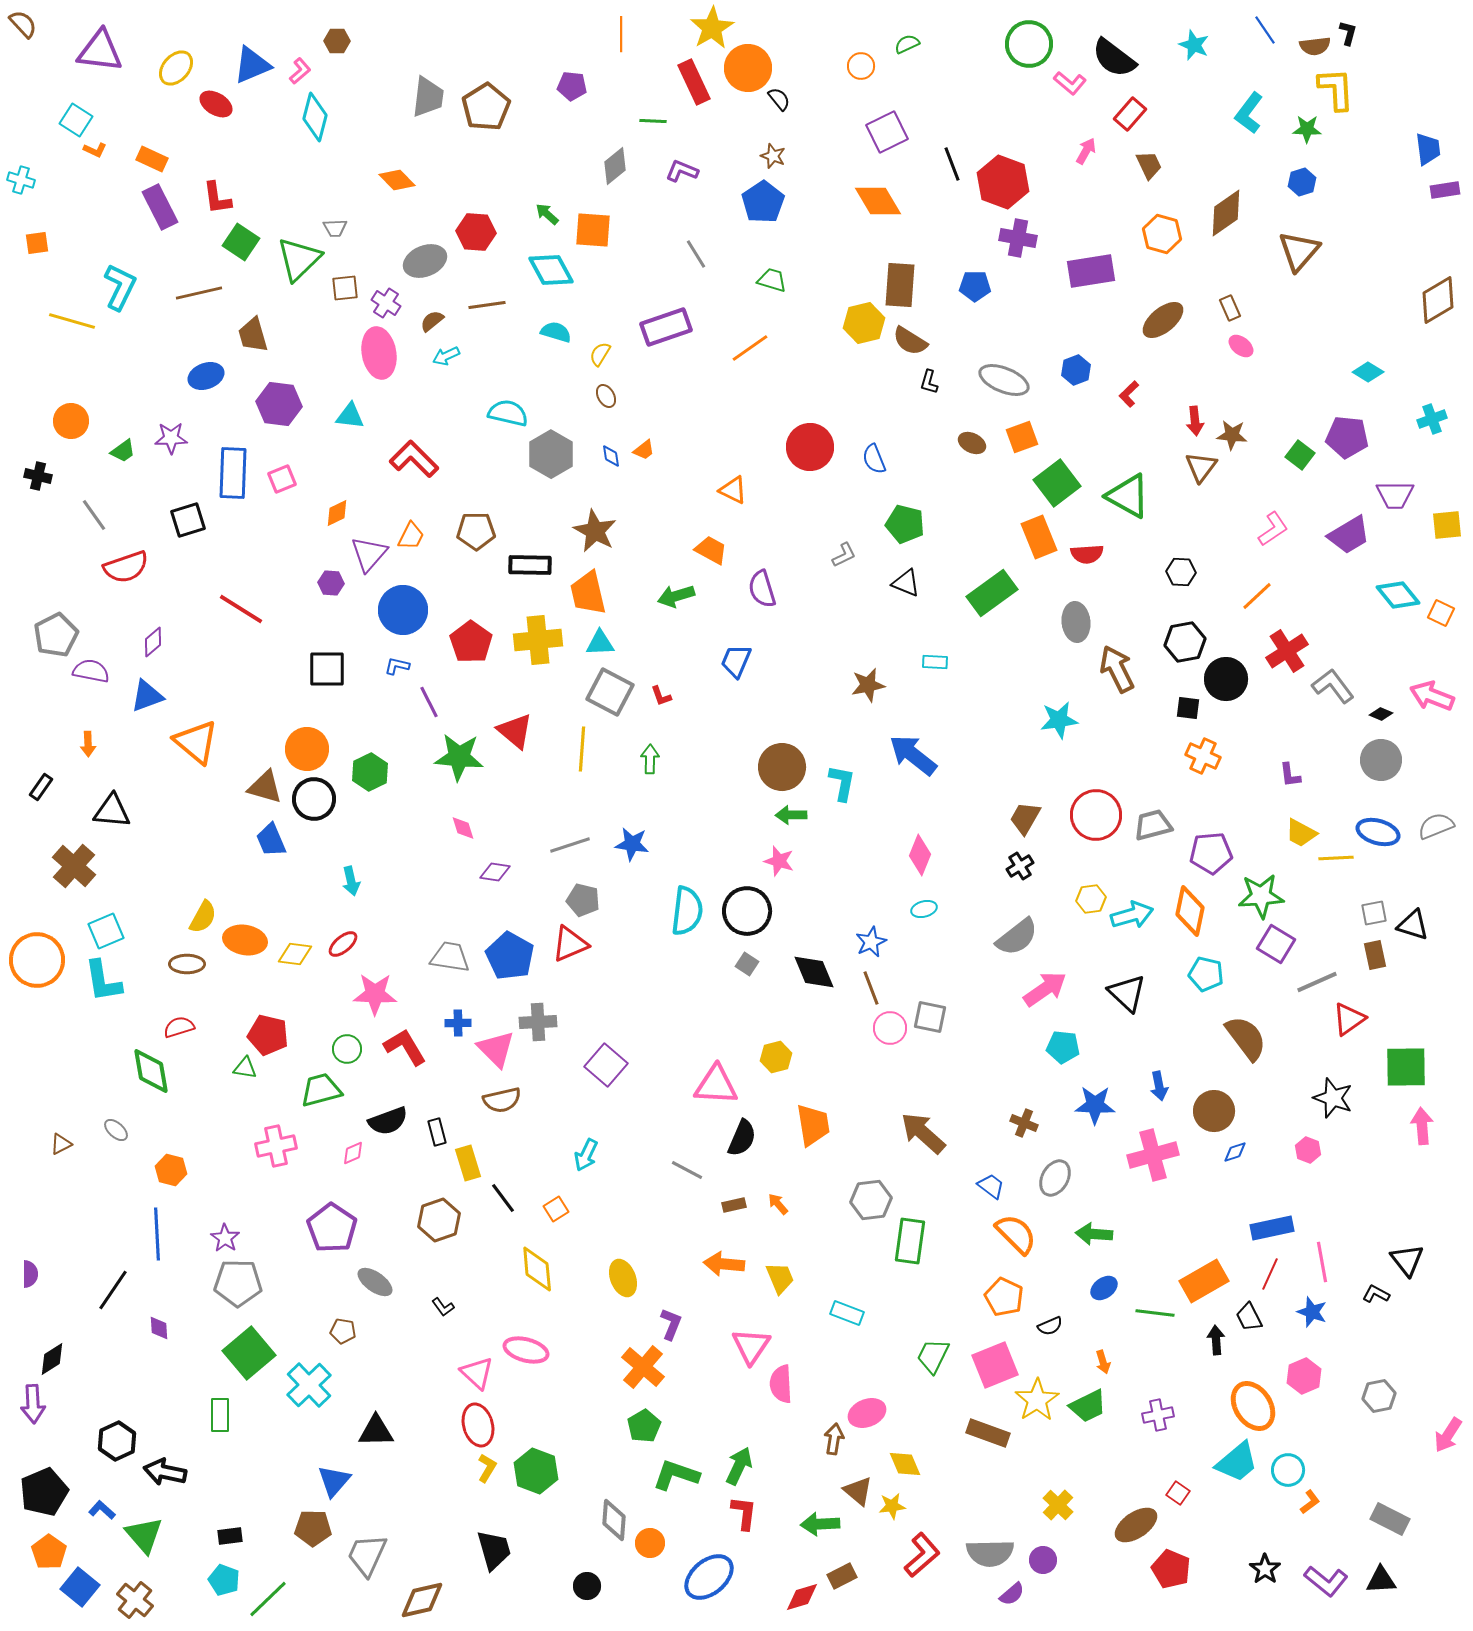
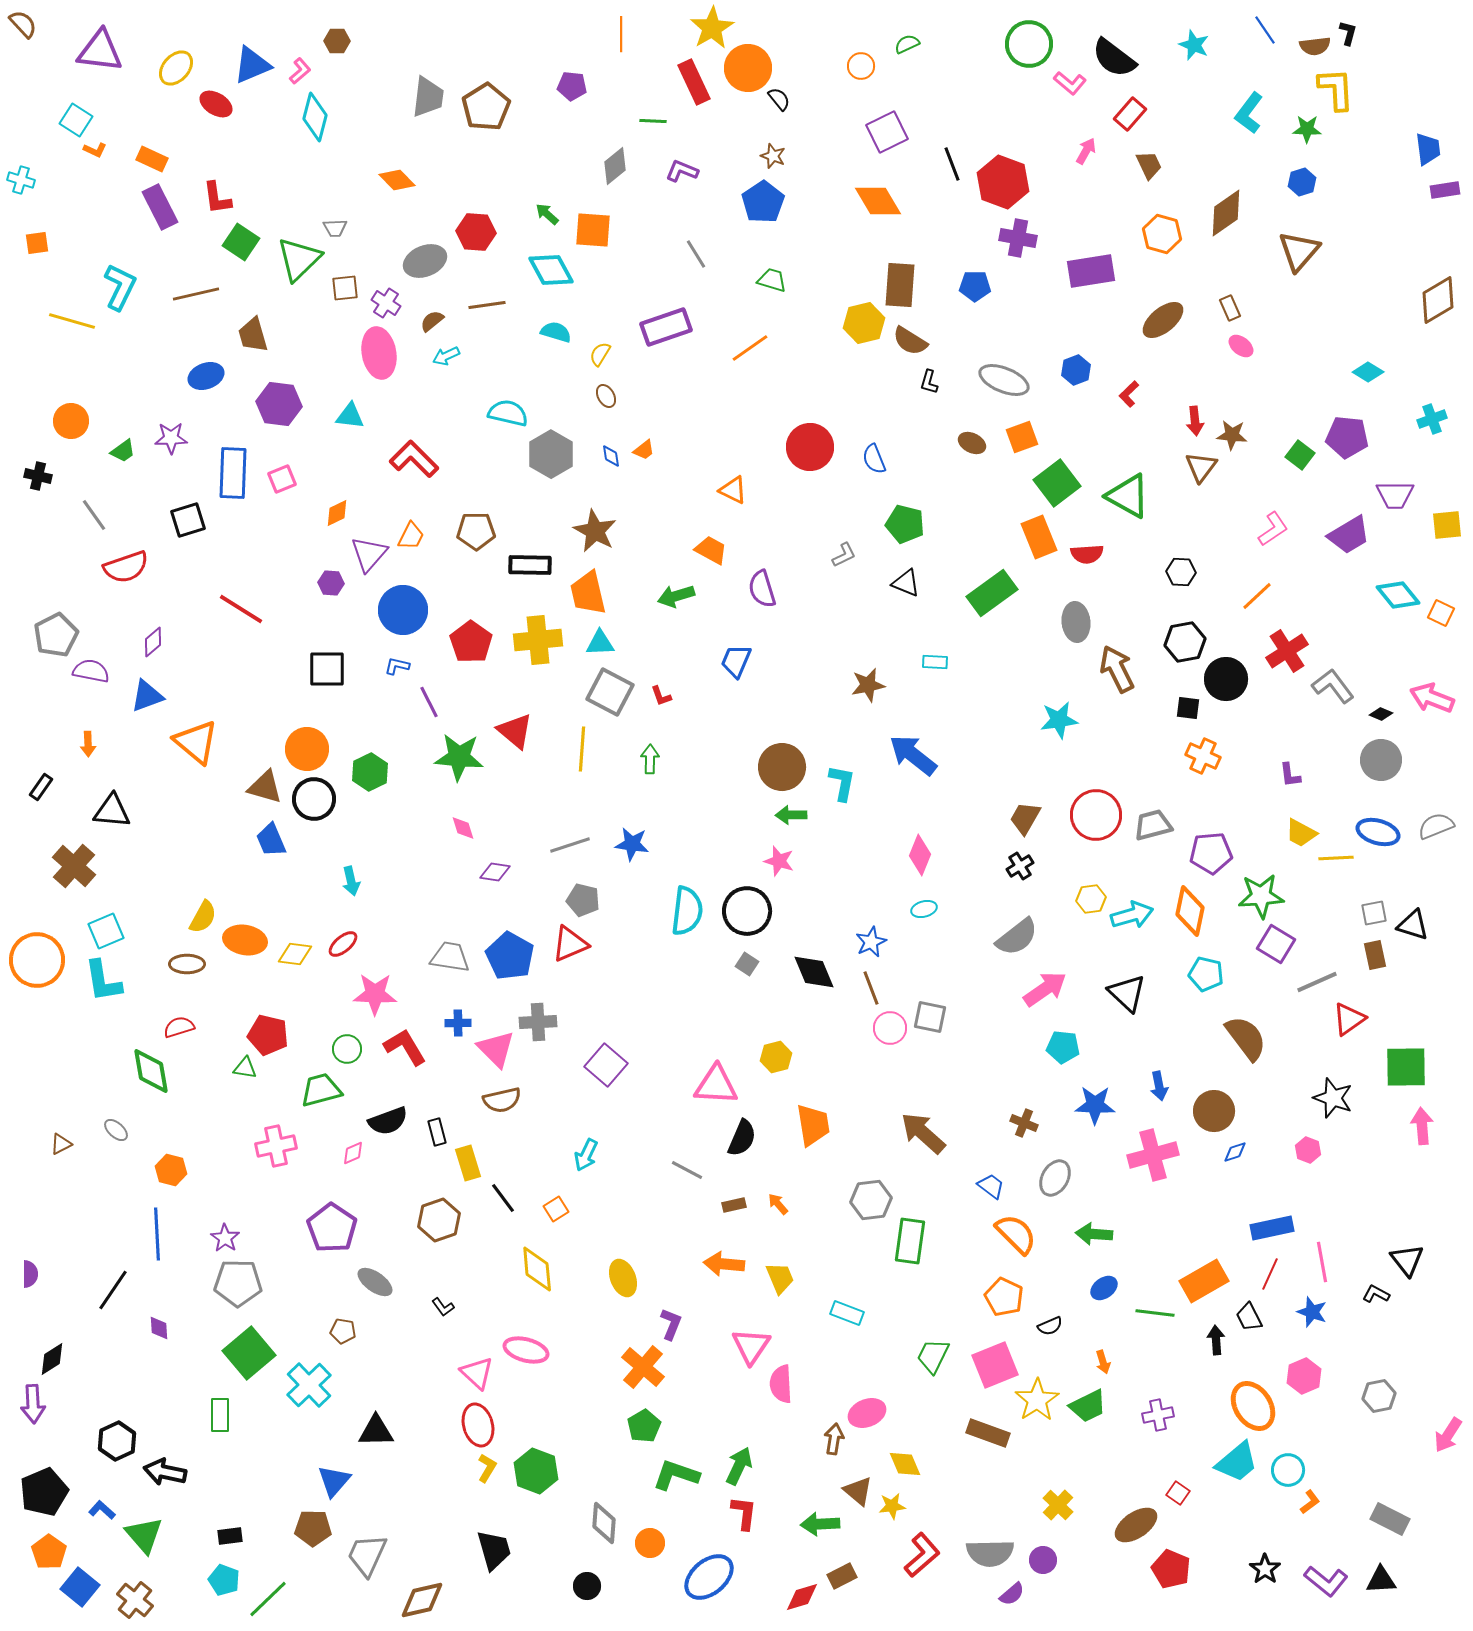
brown line at (199, 293): moved 3 px left, 1 px down
pink arrow at (1432, 696): moved 2 px down
gray diamond at (614, 1520): moved 10 px left, 3 px down
